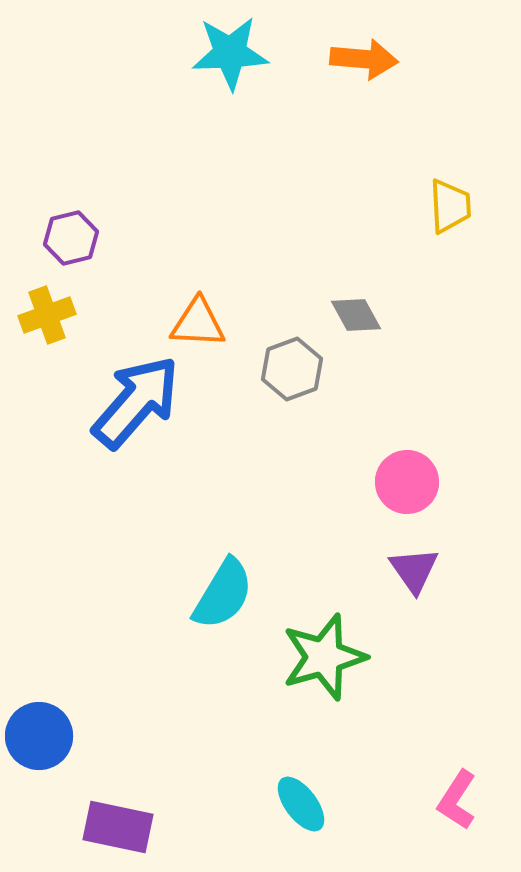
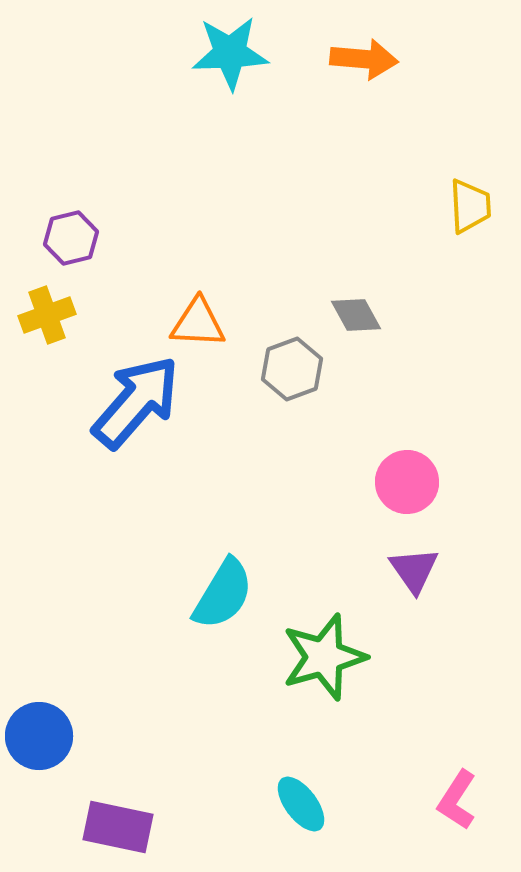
yellow trapezoid: moved 20 px right
